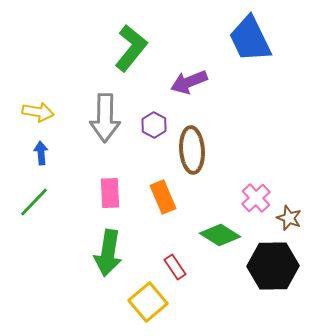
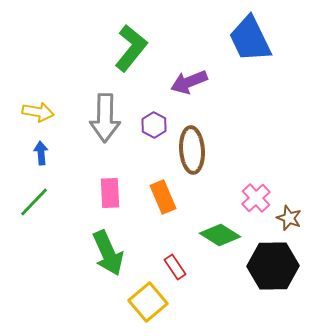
green arrow: rotated 33 degrees counterclockwise
